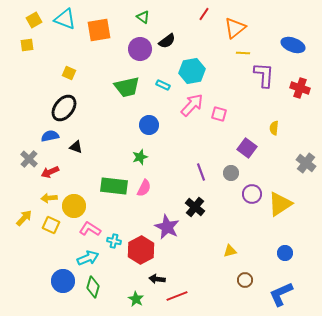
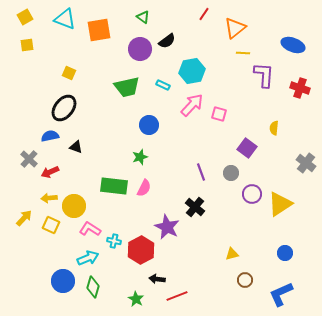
yellow square at (34, 20): moved 9 px left, 3 px up
yellow triangle at (230, 251): moved 2 px right, 3 px down
